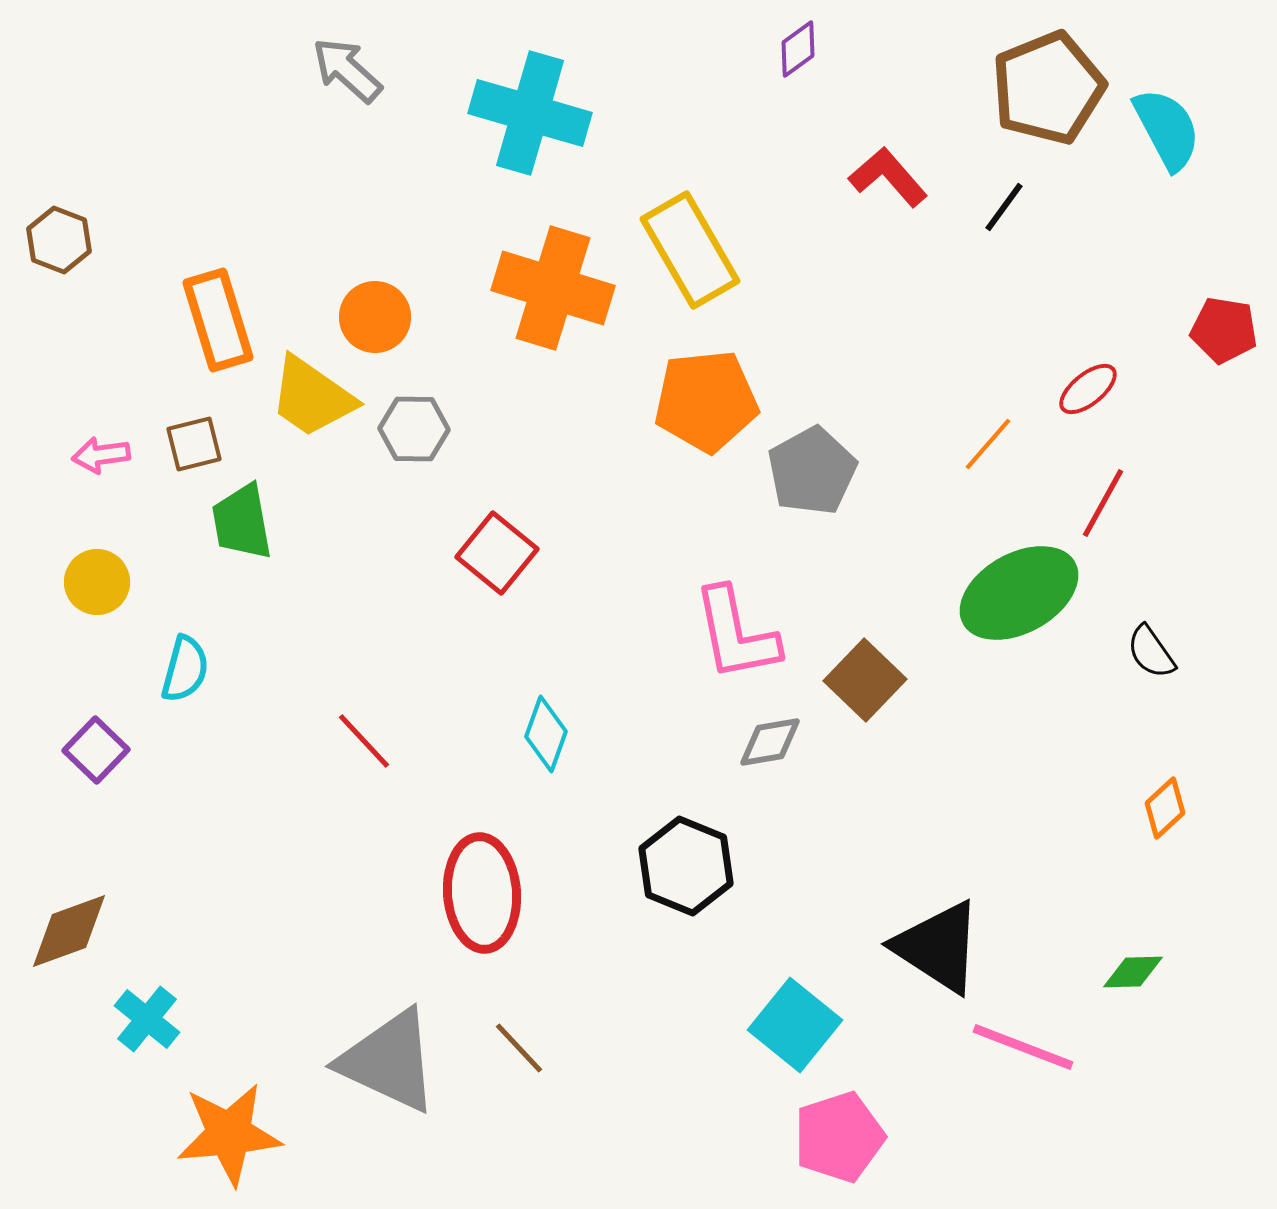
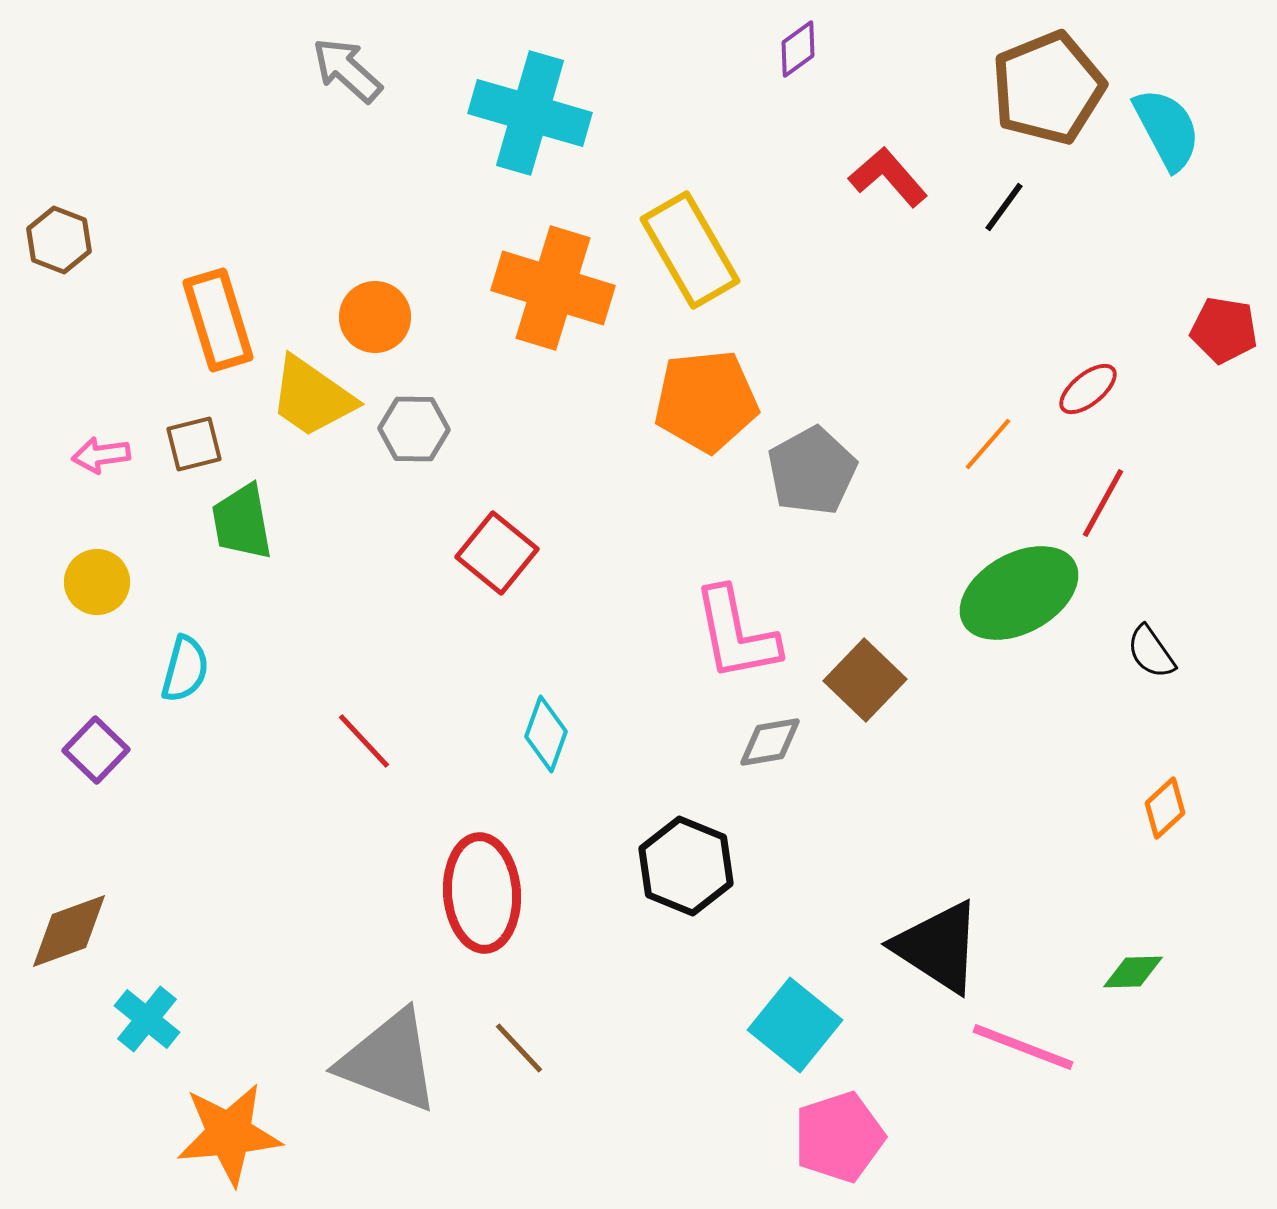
gray triangle at (389, 1061): rotated 4 degrees counterclockwise
